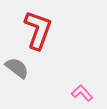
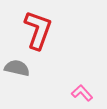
gray semicircle: rotated 25 degrees counterclockwise
